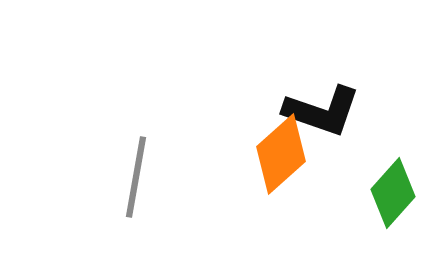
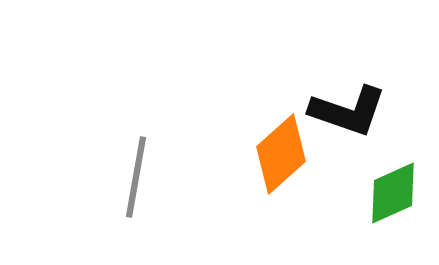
black L-shape: moved 26 px right
green diamond: rotated 24 degrees clockwise
